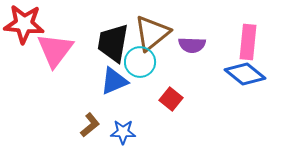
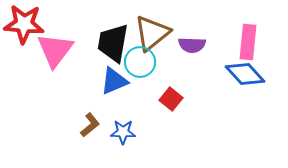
blue diamond: rotated 9 degrees clockwise
